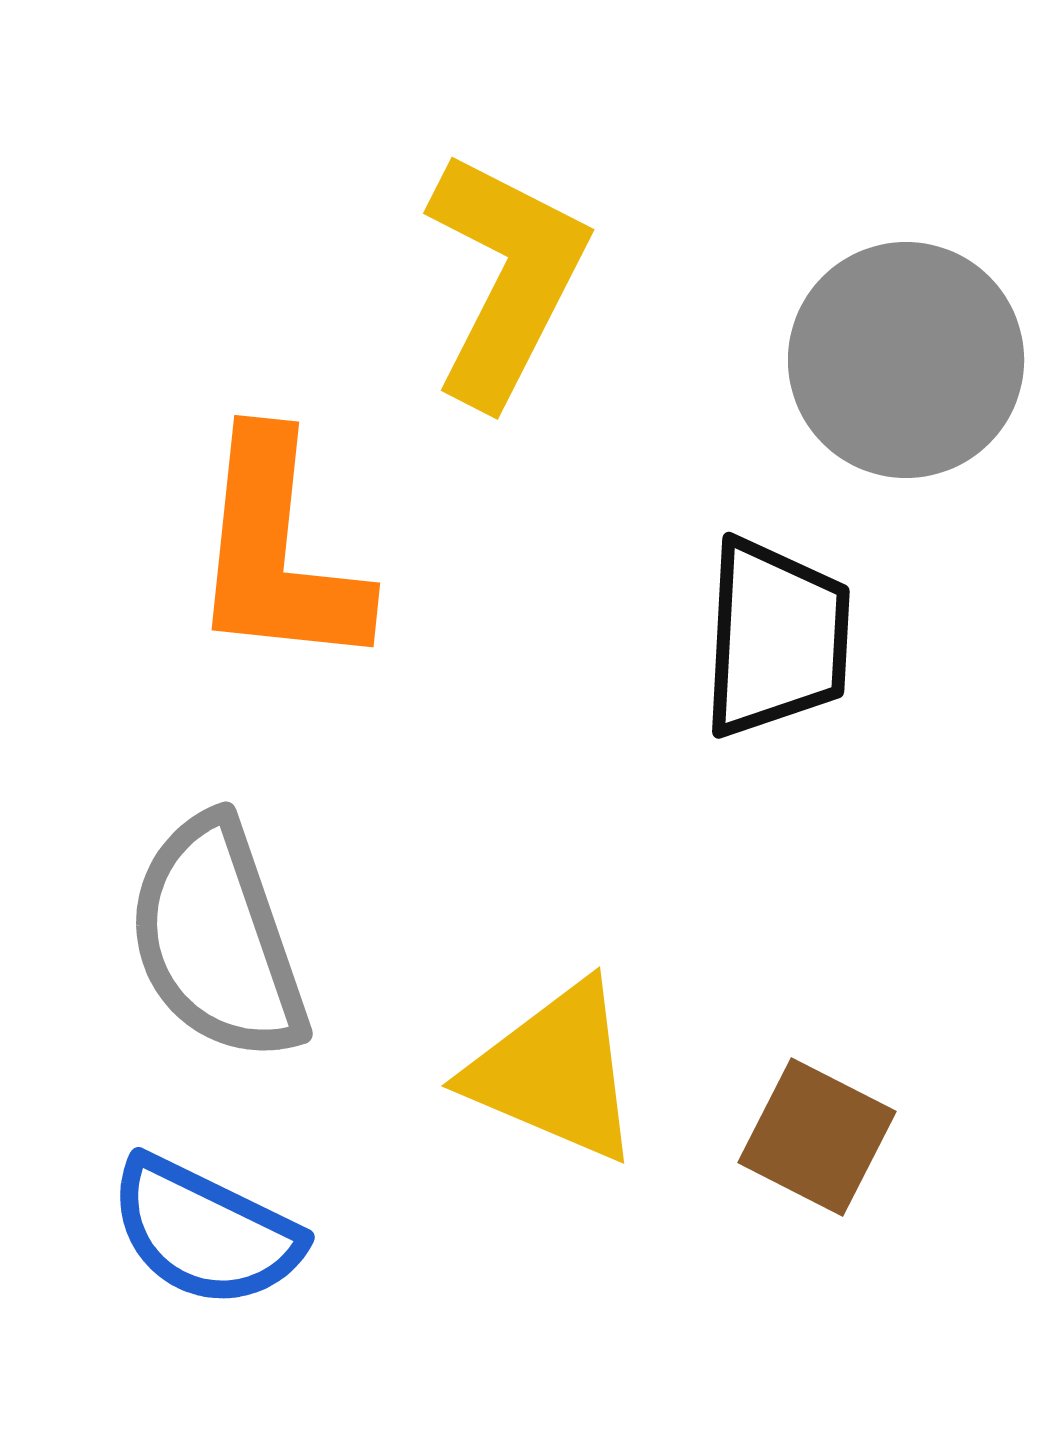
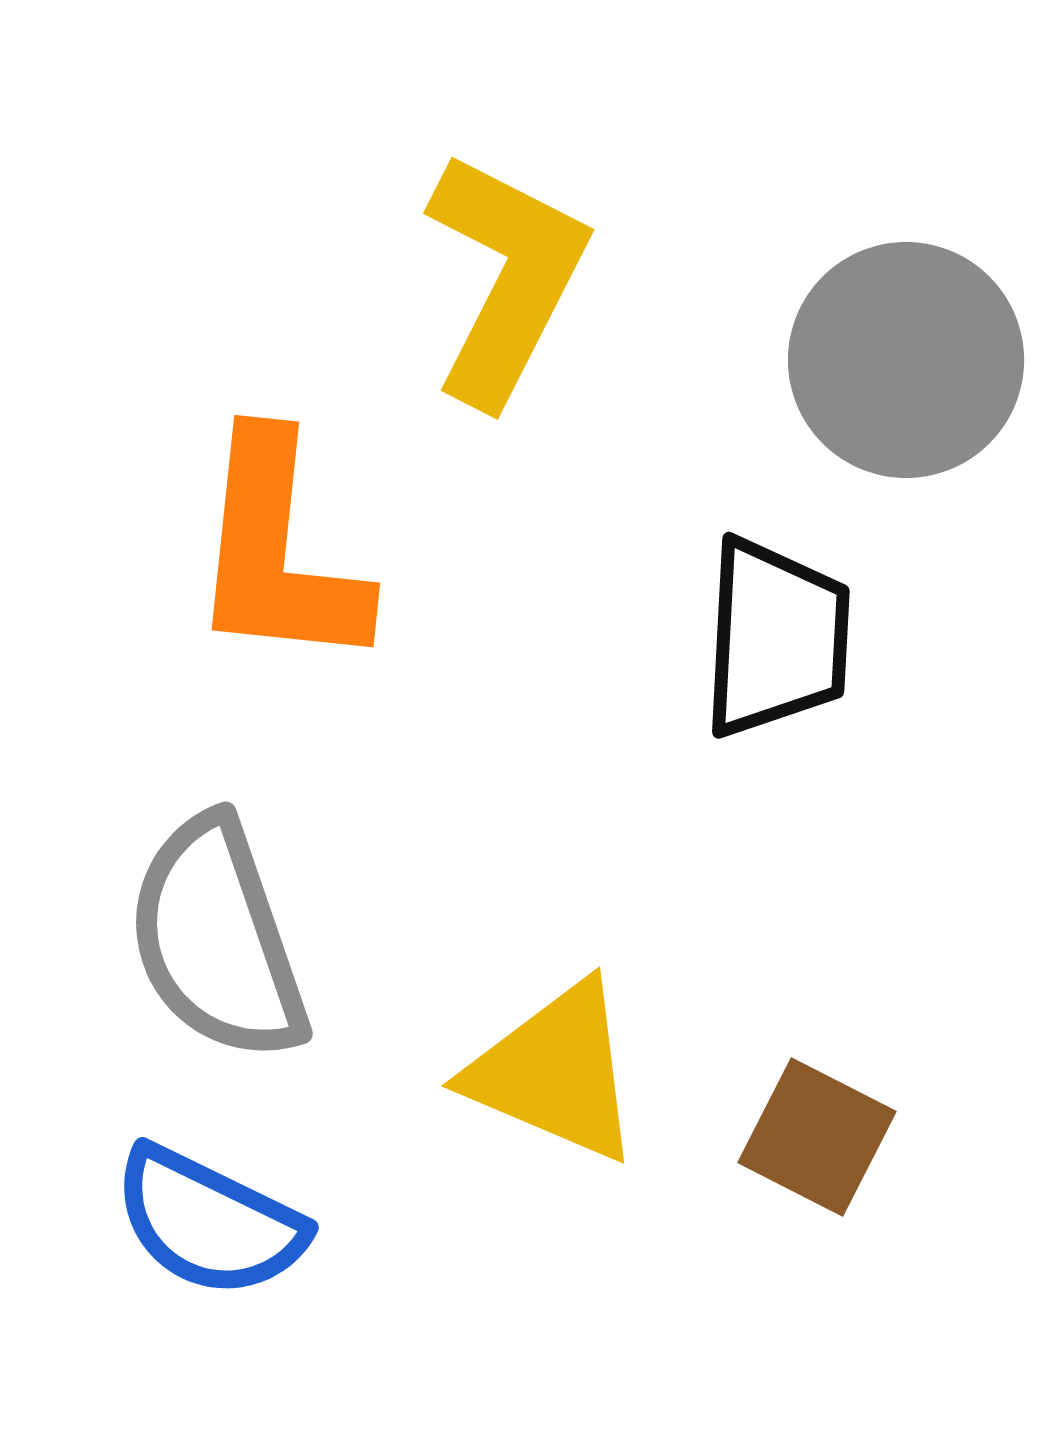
blue semicircle: moved 4 px right, 10 px up
